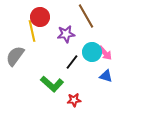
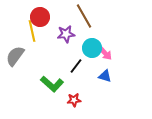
brown line: moved 2 px left
cyan circle: moved 4 px up
black line: moved 4 px right, 4 px down
blue triangle: moved 1 px left
